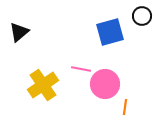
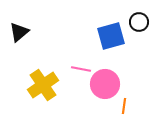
black circle: moved 3 px left, 6 px down
blue square: moved 1 px right, 4 px down
orange line: moved 1 px left, 1 px up
